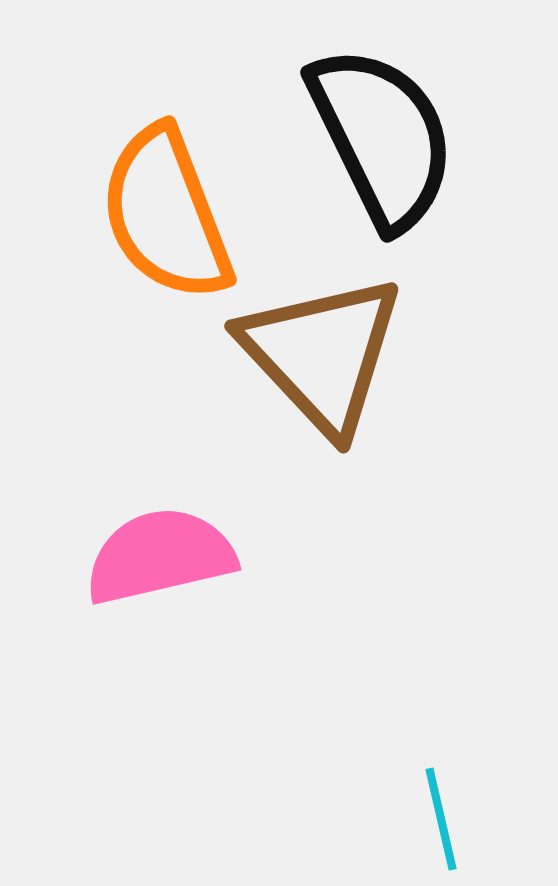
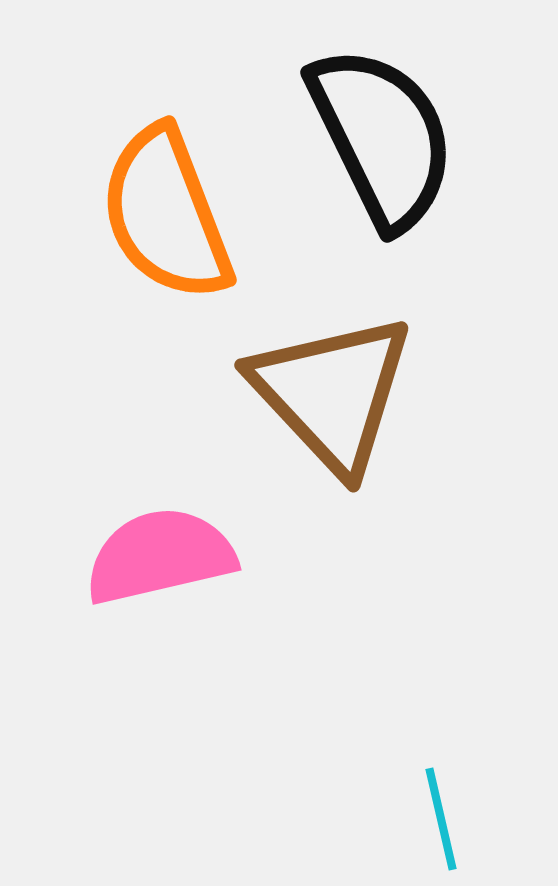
brown triangle: moved 10 px right, 39 px down
